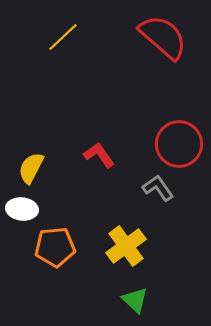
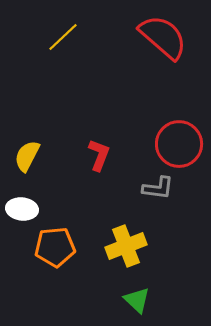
red L-shape: rotated 56 degrees clockwise
yellow semicircle: moved 4 px left, 12 px up
gray L-shape: rotated 132 degrees clockwise
yellow cross: rotated 15 degrees clockwise
green triangle: moved 2 px right
